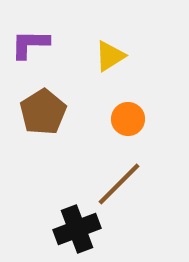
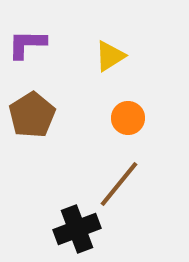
purple L-shape: moved 3 px left
brown pentagon: moved 11 px left, 3 px down
orange circle: moved 1 px up
brown line: rotated 6 degrees counterclockwise
